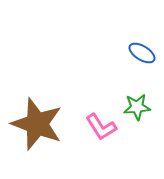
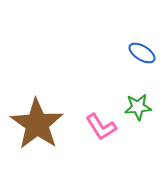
green star: moved 1 px right
brown star: rotated 14 degrees clockwise
